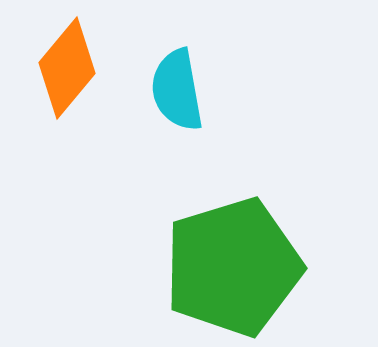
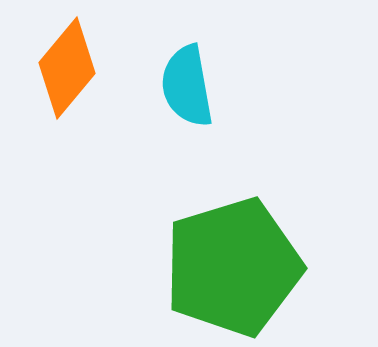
cyan semicircle: moved 10 px right, 4 px up
